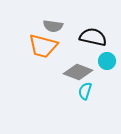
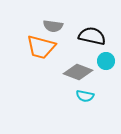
black semicircle: moved 1 px left, 1 px up
orange trapezoid: moved 2 px left, 1 px down
cyan circle: moved 1 px left
cyan semicircle: moved 5 px down; rotated 96 degrees counterclockwise
